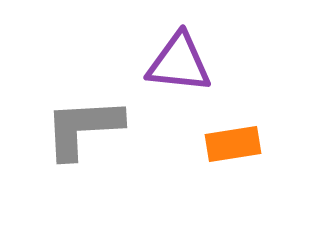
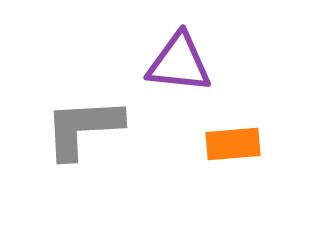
orange rectangle: rotated 4 degrees clockwise
